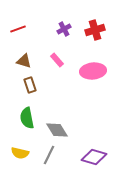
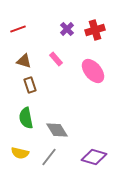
purple cross: moved 3 px right; rotated 16 degrees counterclockwise
pink rectangle: moved 1 px left, 1 px up
pink ellipse: rotated 55 degrees clockwise
green semicircle: moved 1 px left
gray line: moved 2 px down; rotated 12 degrees clockwise
